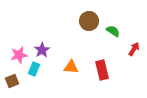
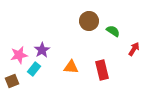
cyan rectangle: rotated 16 degrees clockwise
